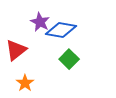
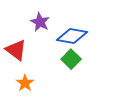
blue diamond: moved 11 px right, 6 px down
red triangle: rotated 45 degrees counterclockwise
green square: moved 2 px right
